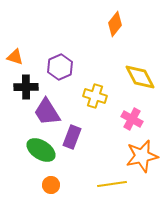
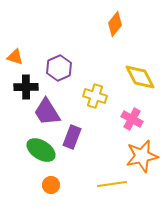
purple hexagon: moved 1 px left, 1 px down
